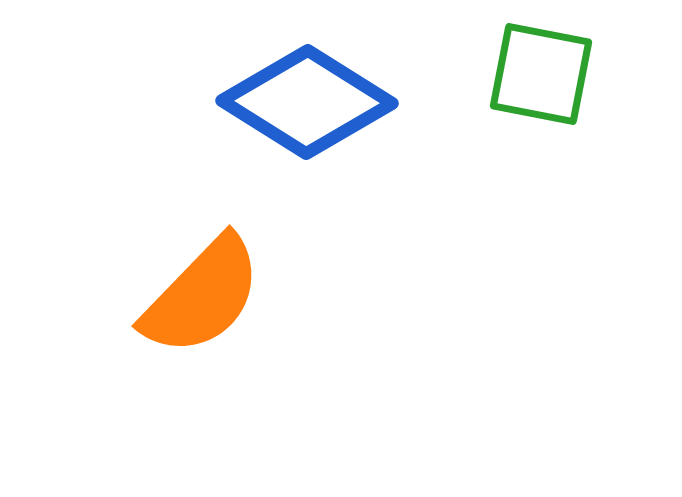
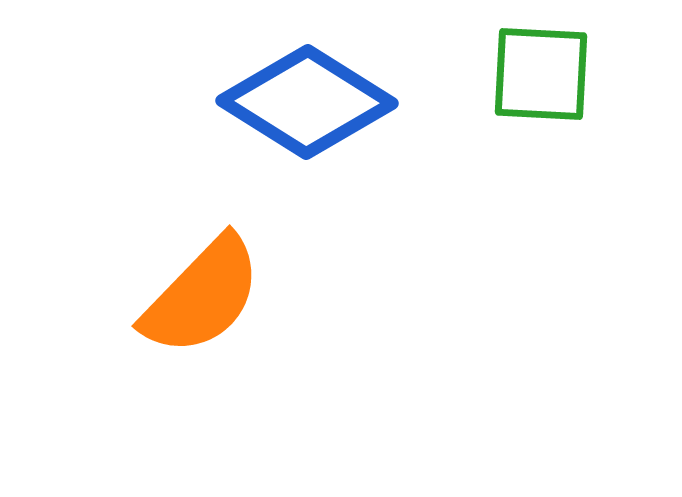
green square: rotated 8 degrees counterclockwise
